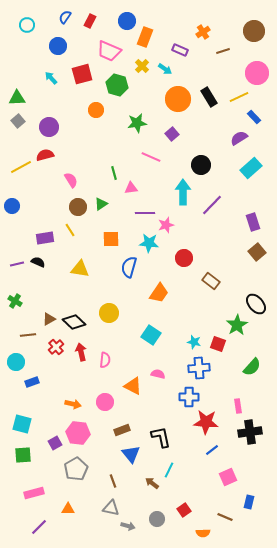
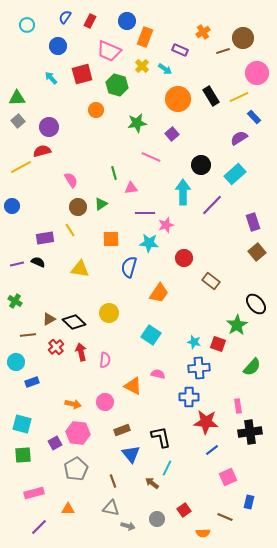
brown circle at (254, 31): moved 11 px left, 7 px down
black rectangle at (209, 97): moved 2 px right, 1 px up
red semicircle at (45, 155): moved 3 px left, 4 px up
cyan rectangle at (251, 168): moved 16 px left, 6 px down
cyan line at (169, 470): moved 2 px left, 2 px up
